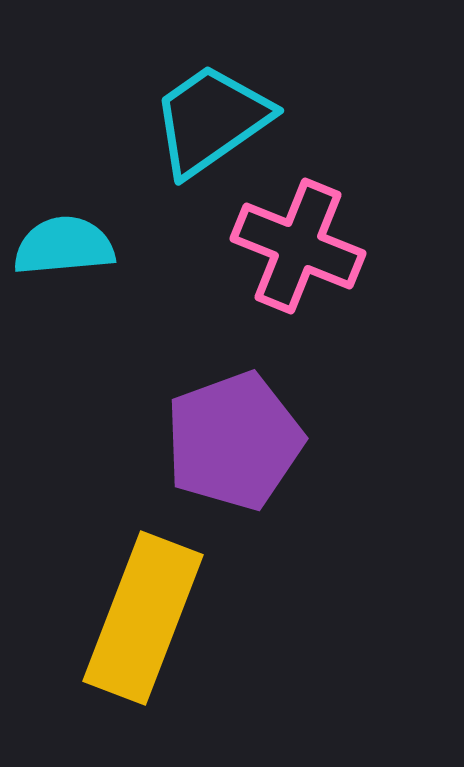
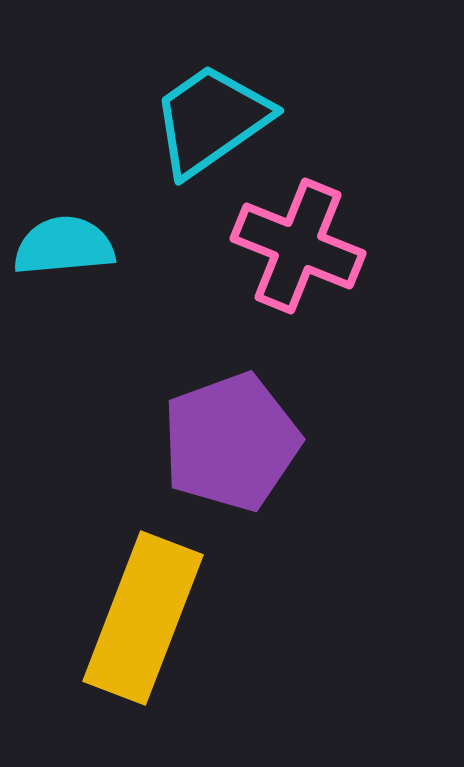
purple pentagon: moved 3 px left, 1 px down
